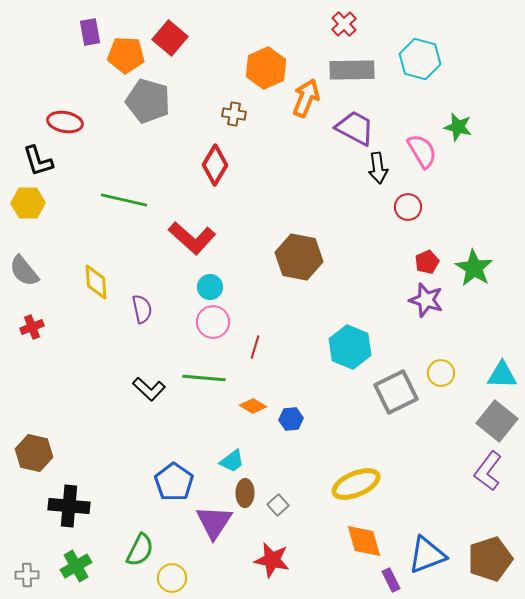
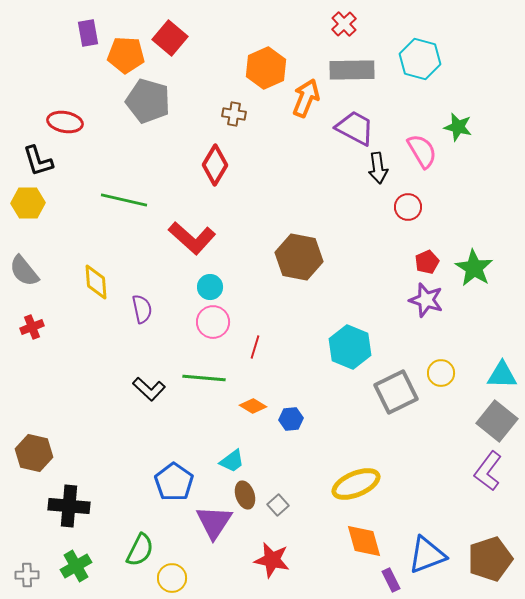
purple rectangle at (90, 32): moved 2 px left, 1 px down
brown ellipse at (245, 493): moved 2 px down; rotated 20 degrees counterclockwise
